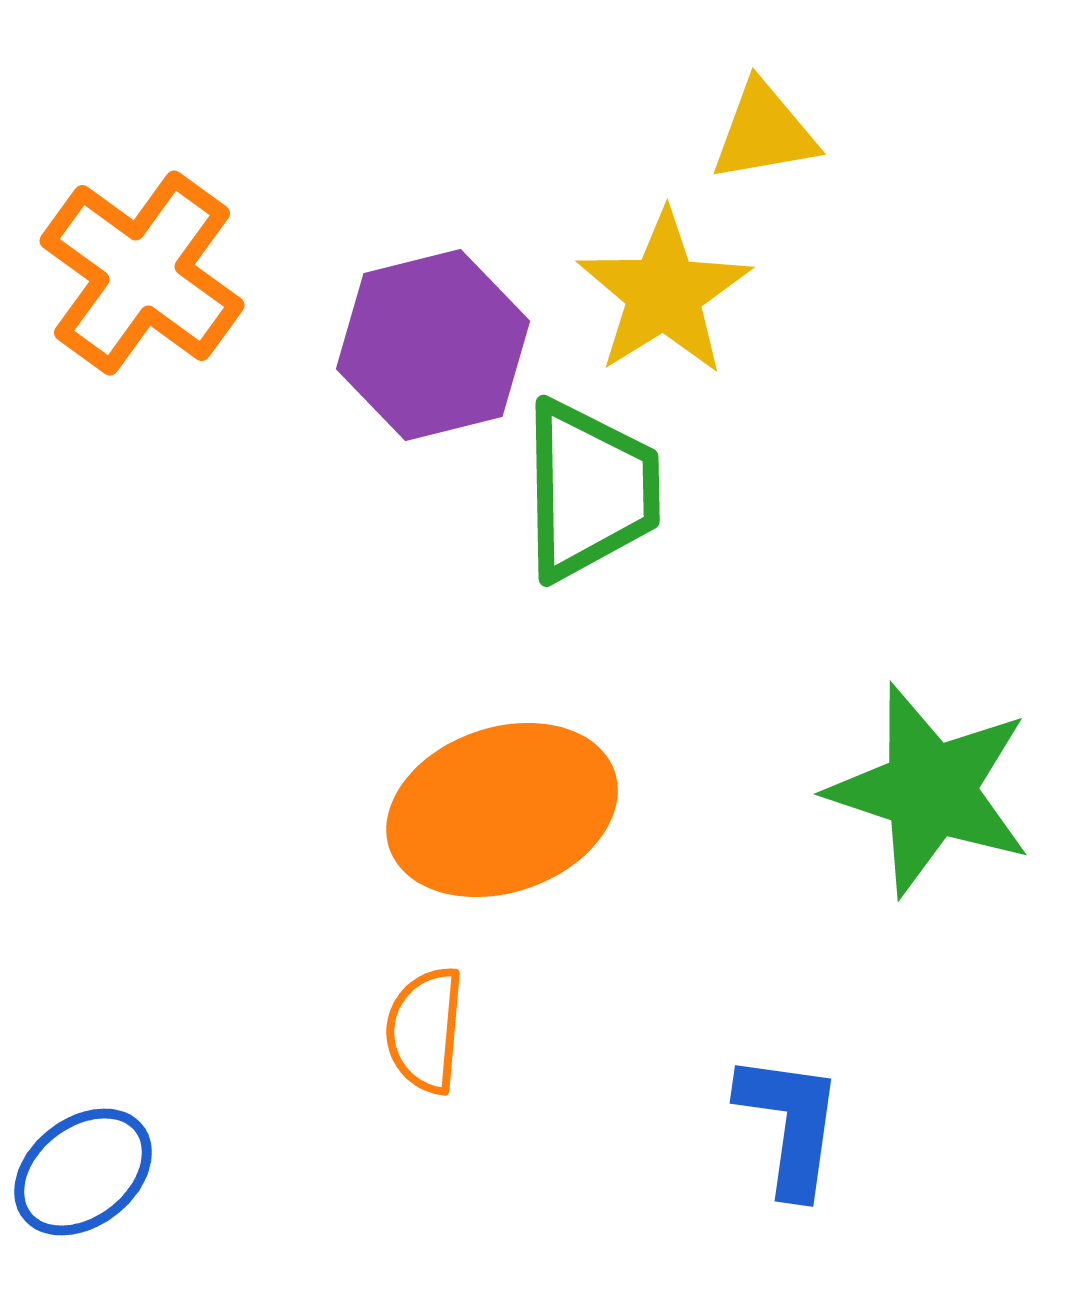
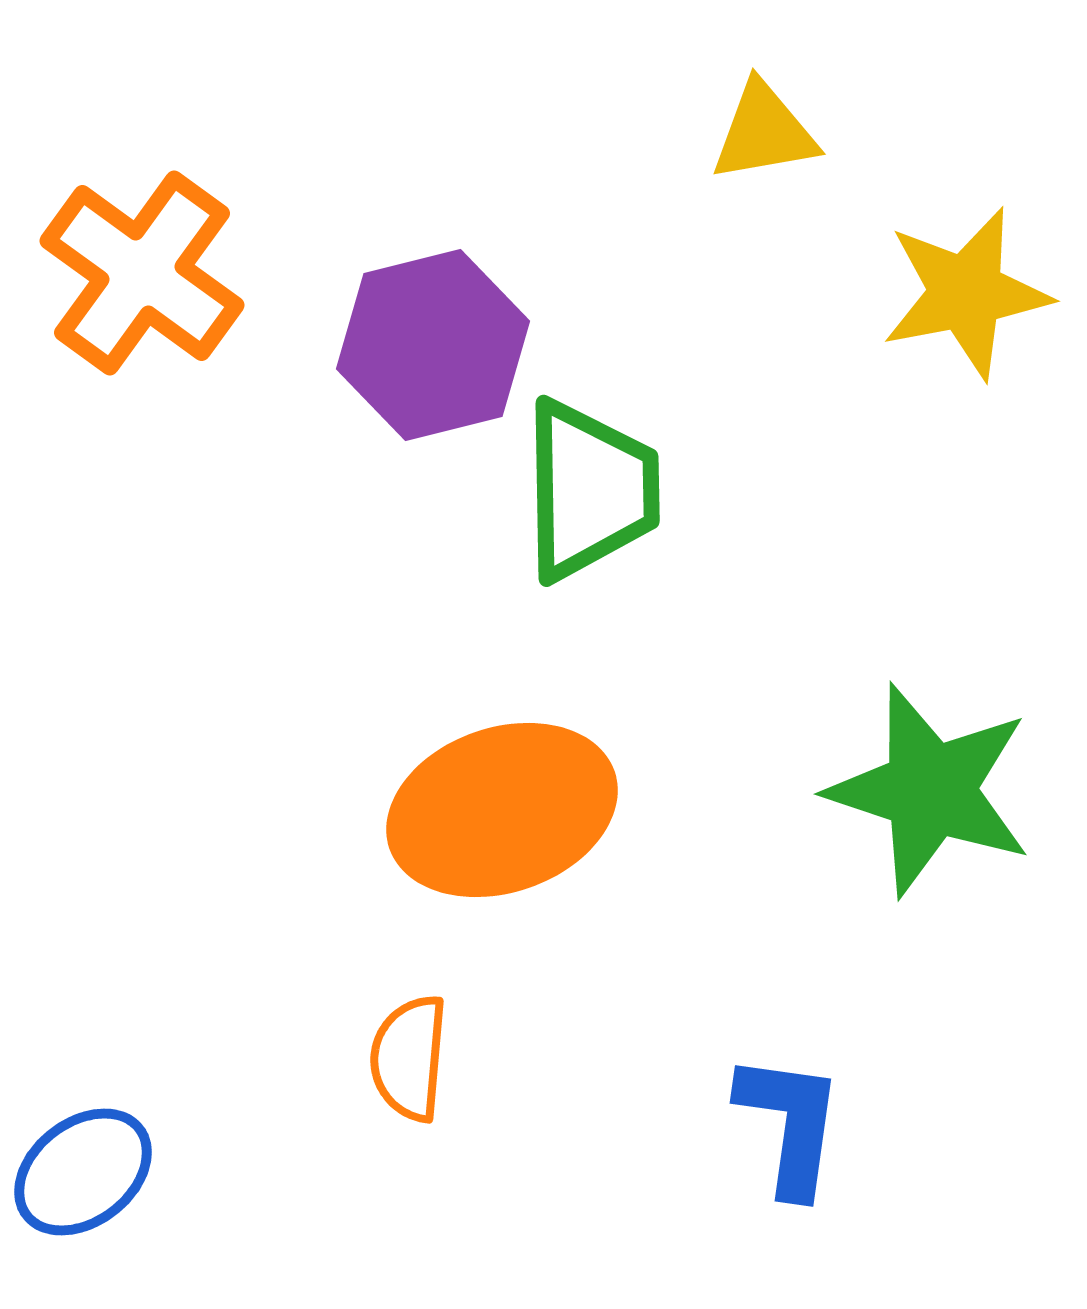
yellow star: moved 302 px right; rotated 21 degrees clockwise
orange semicircle: moved 16 px left, 28 px down
